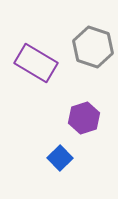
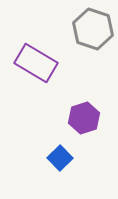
gray hexagon: moved 18 px up
